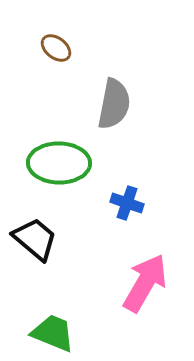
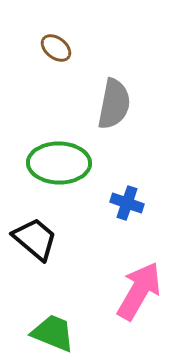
pink arrow: moved 6 px left, 8 px down
